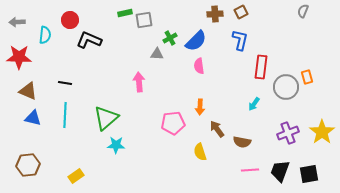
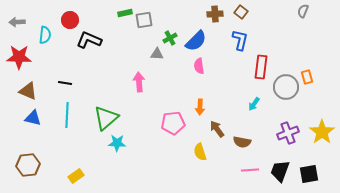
brown square: rotated 24 degrees counterclockwise
cyan line: moved 2 px right
cyan star: moved 1 px right, 2 px up
